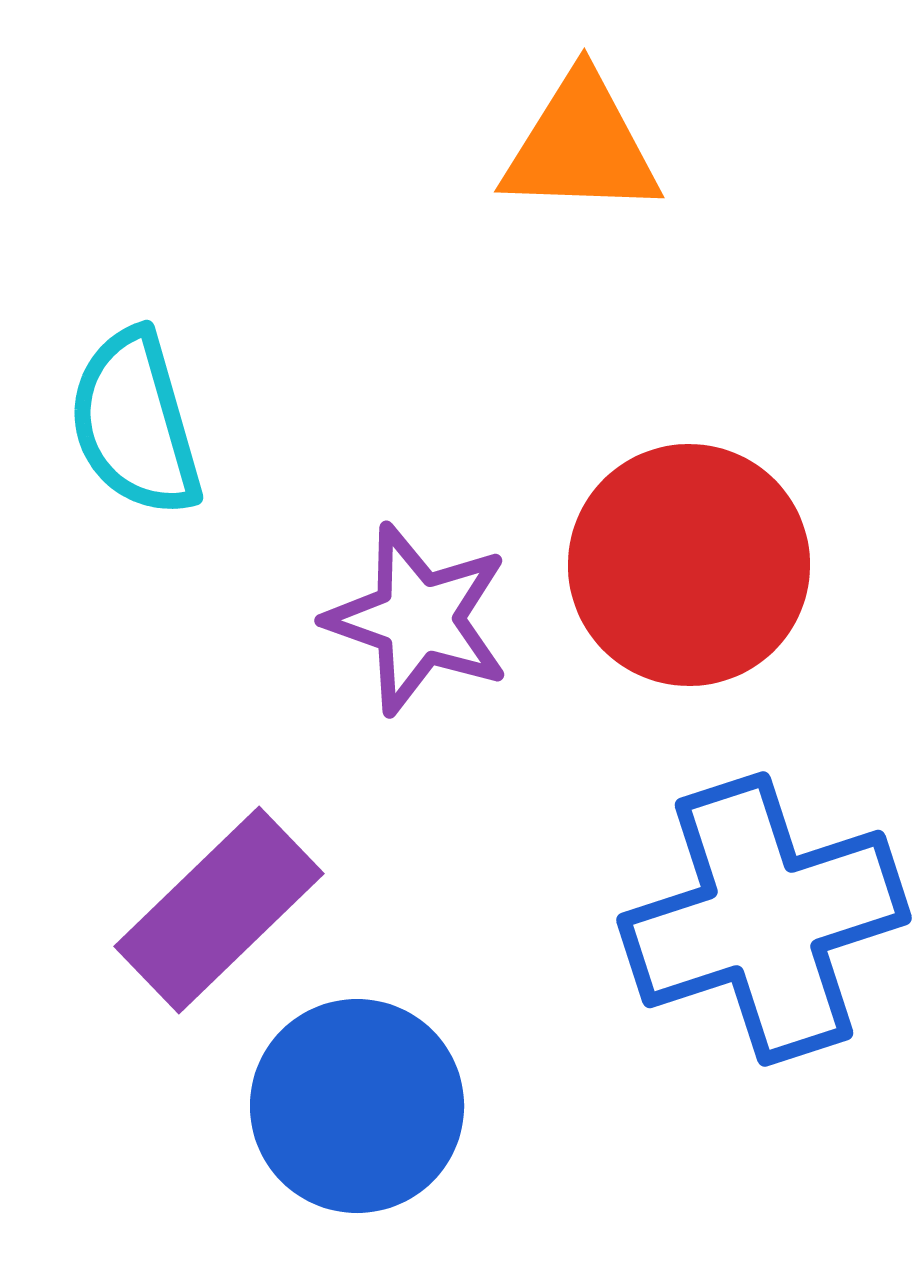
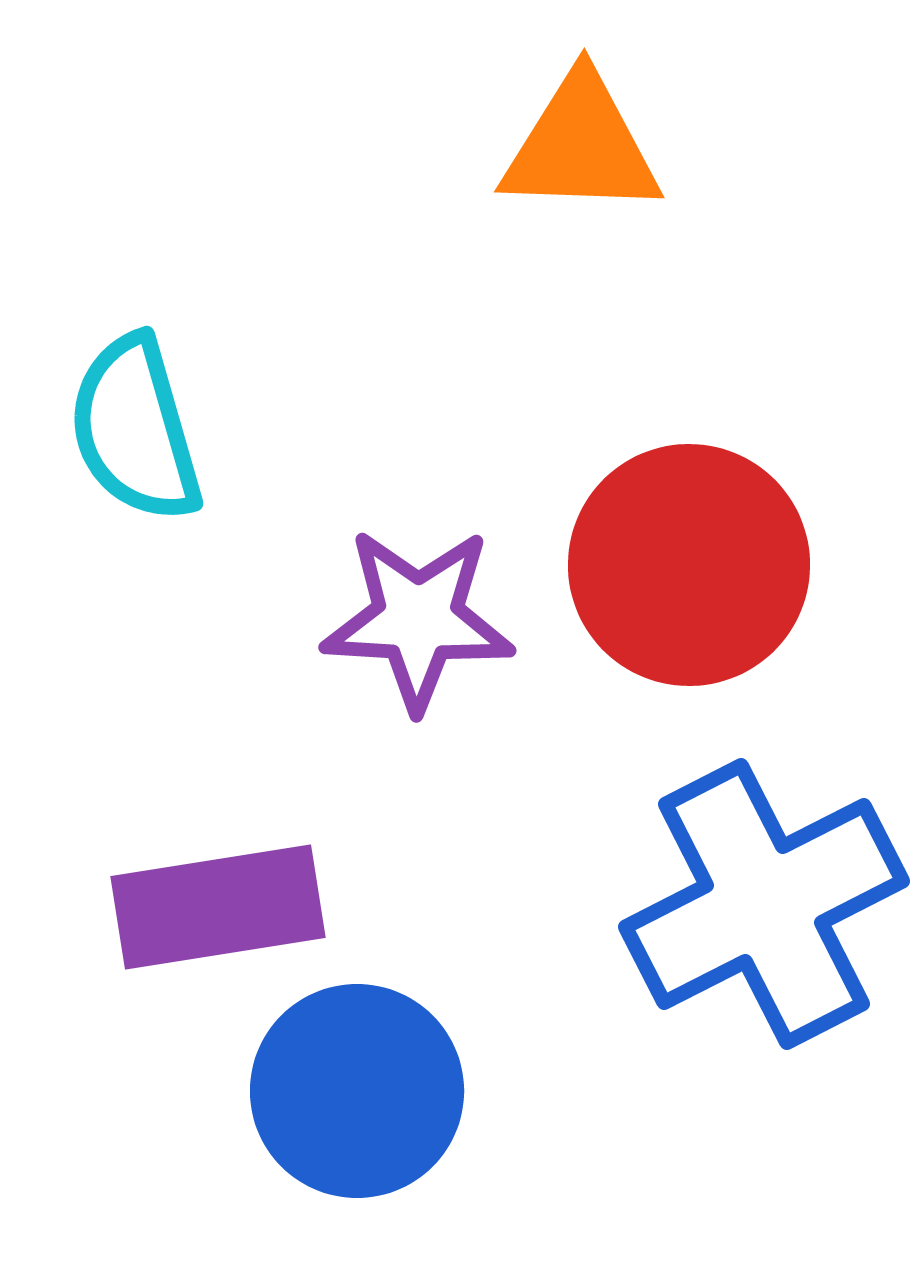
cyan semicircle: moved 6 px down
purple star: rotated 16 degrees counterclockwise
purple rectangle: moved 1 px left, 3 px up; rotated 35 degrees clockwise
blue cross: moved 15 px up; rotated 9 degrees counterclockwise
blue circle: moved 15 px up
